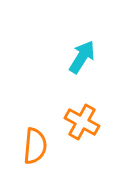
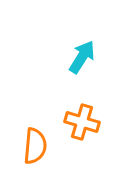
orange cross: rotated 12 degrees counterclockwise
